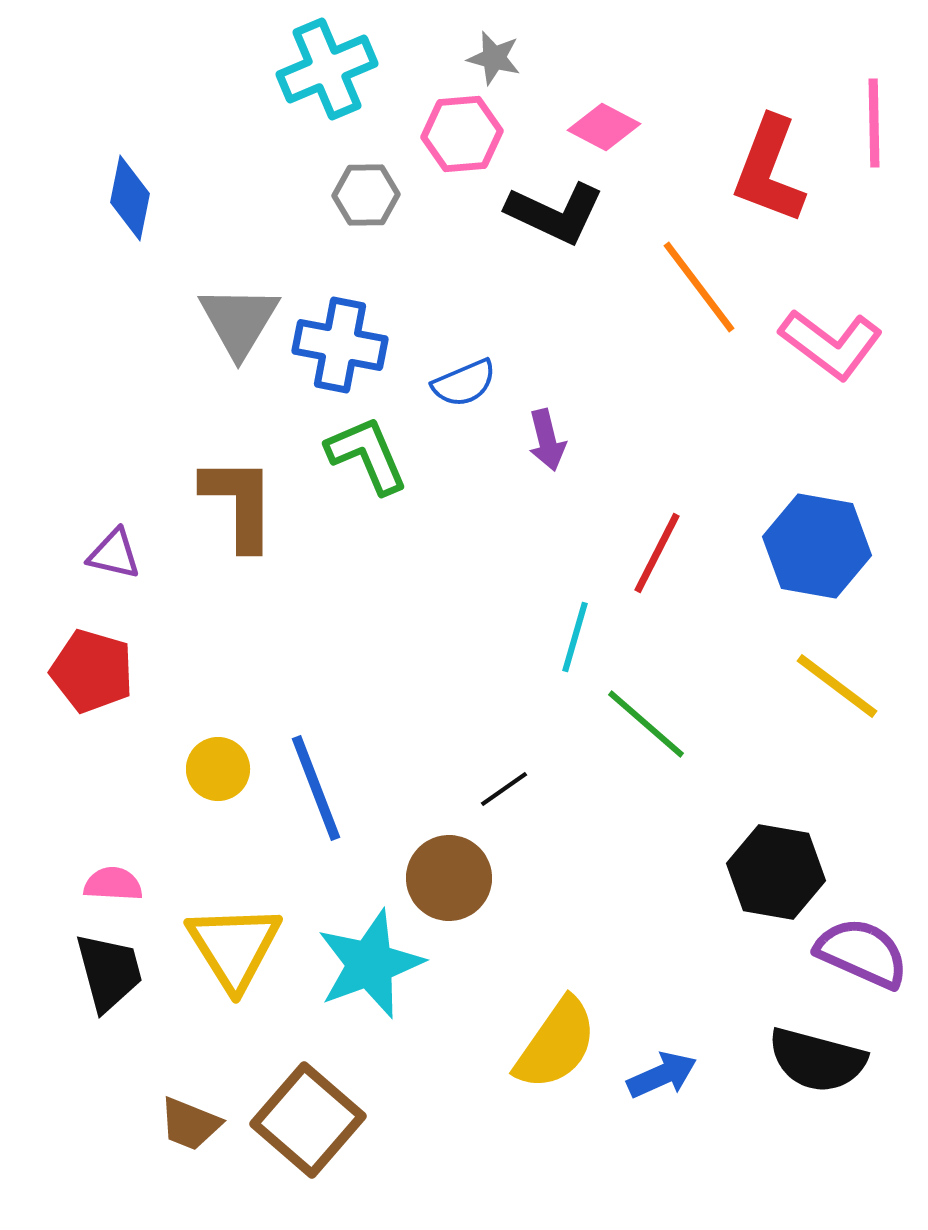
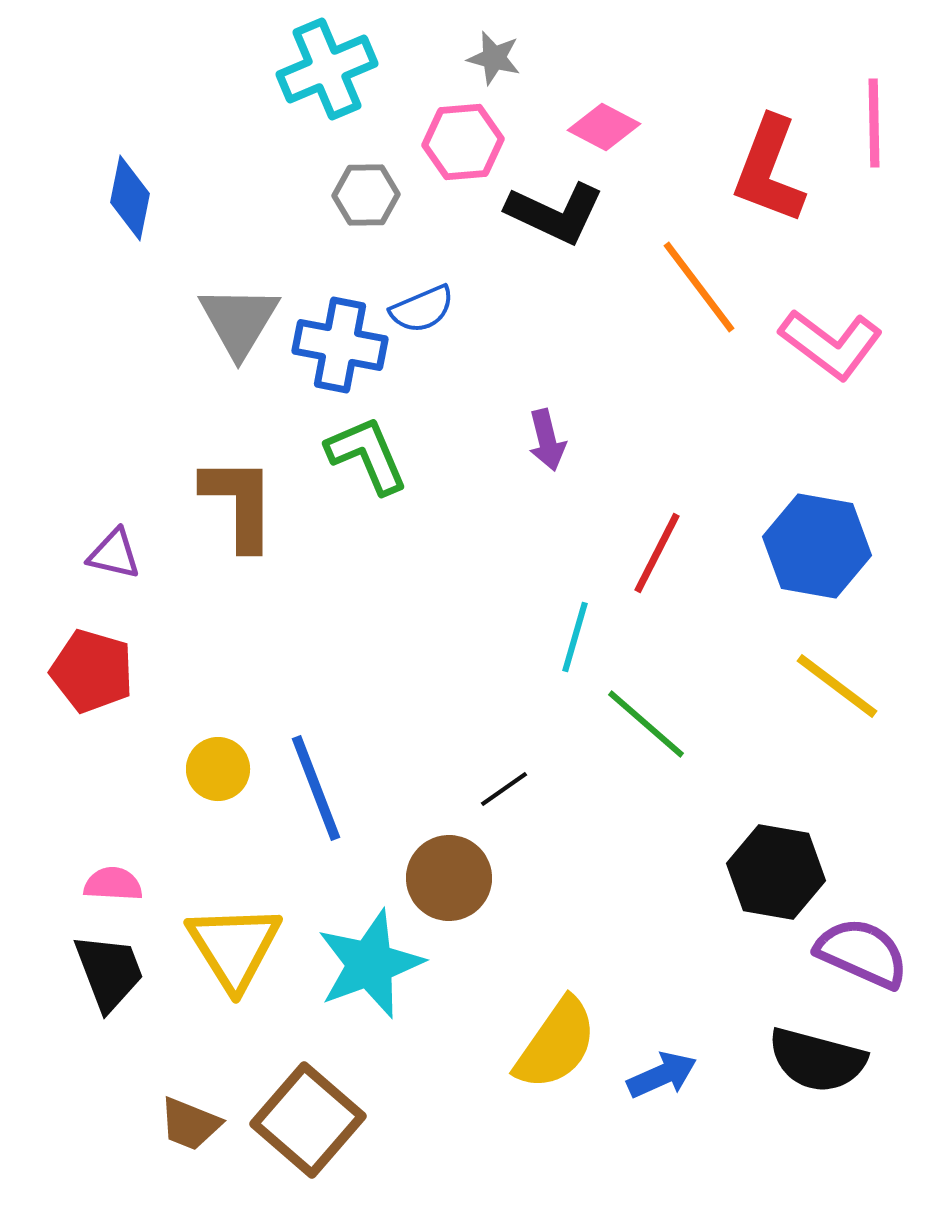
pink hexagon: moved 1 px right, 8 px down
blue semicircle: moved 42 px left, 74 px up
black trapezoid: rotated 6 degrees counterclockwise
